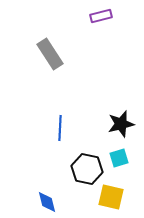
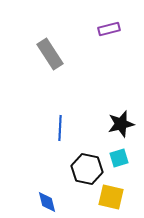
purple rectangle: moved 8 px right, 13 px down
